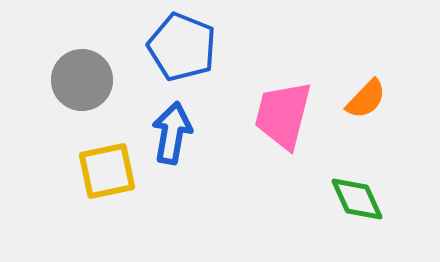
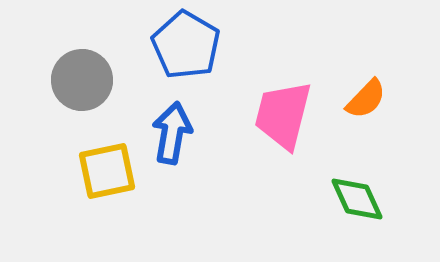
blue pentagon: moved 4 px right, 2 px up; rotated 8 degrees clockwise
